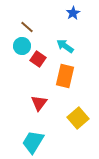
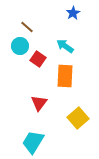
cyan circle: moved 2 px left
orange rectangle: rotated 10 degrees counterclockwise
